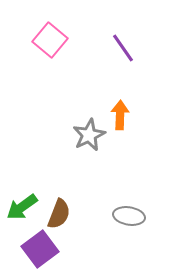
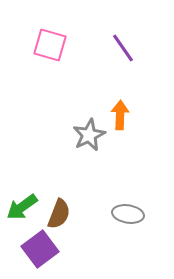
pink square: moved 5 px down; rotated 24 degrees counterclockwise
gray ellipse: moved 1 px left, 2 px up
